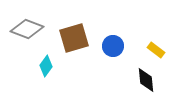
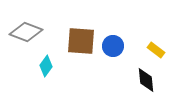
gray diamond: moved 1 px left, 3 px down
brown square: moved 7 px right, 3 px down; rotated 20 degrees clockwise
